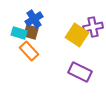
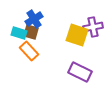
yellow square: rotated 15 degrees counterclockwise
